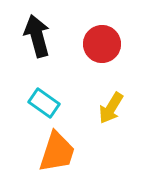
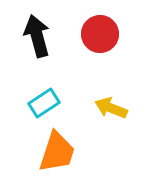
red circle: moved 2 px left, 10 px up
cyan rectangle: rotated 68 degrees counterclockwise
yellow arrow: rotated 80 degrees clockwise
